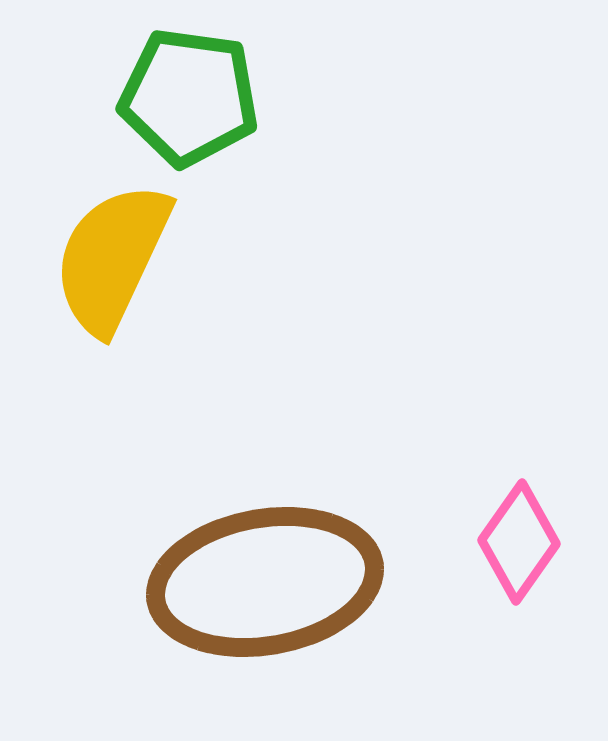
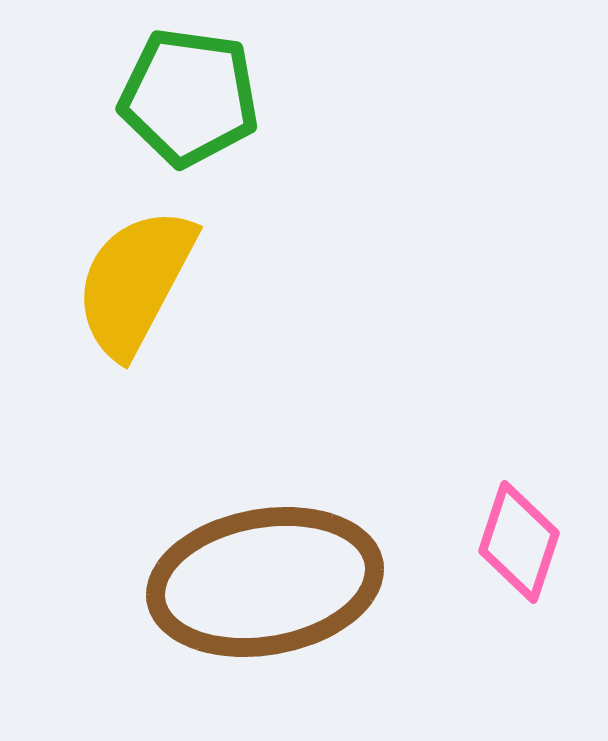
yellow semicircle: moved 23 px right, 24 px down; rotated 3 degrees clockwise
pink diamond: rotated 17 degrees counterclockwise
